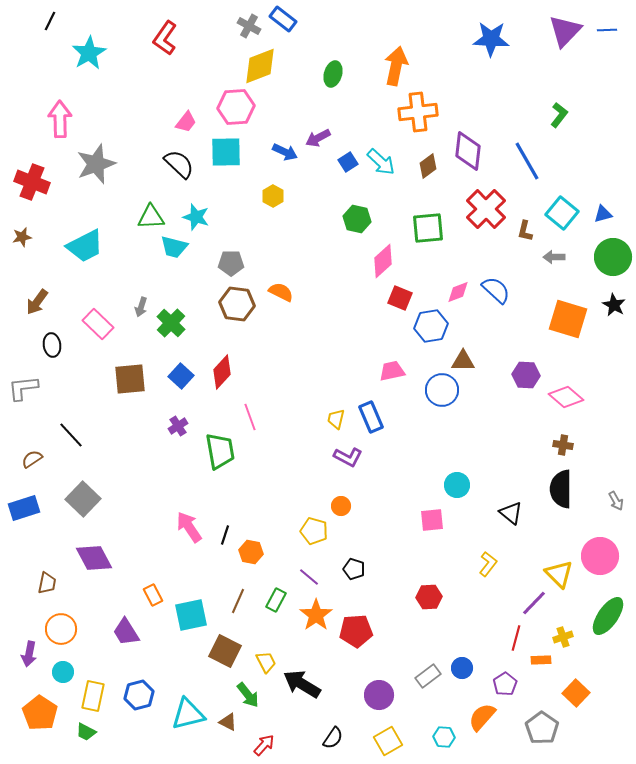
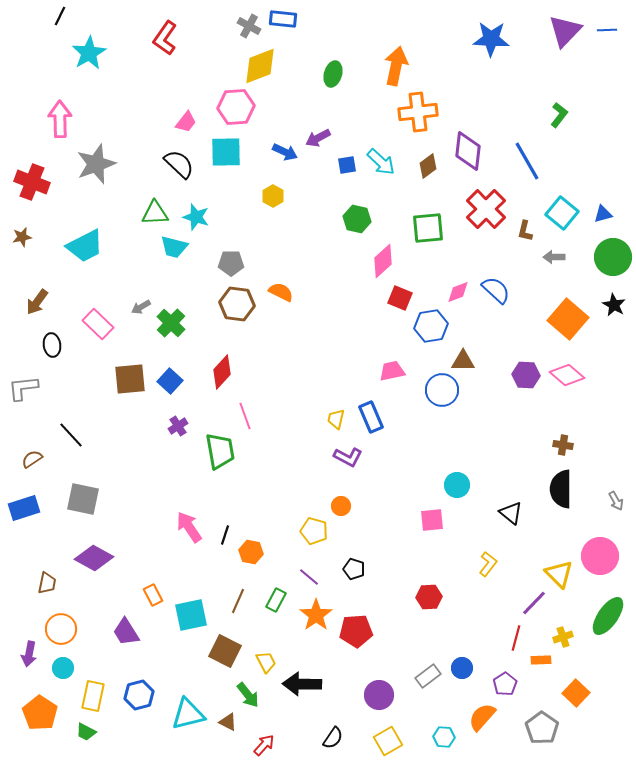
blue rectangle at (283, 19): rotated 32 degrees counterclockwise
black line at (50, 21): moved 10 px right, 5 px up
blue square at (348, 162): moved 1 px left, 3 px down; rotated 24 degrees clockwise
green triangle at (151, 217): moved 4 px right, 4 px up
gray arrow at (141, 307): rotated 42 degrees clockwise
orange square at (568, 319): rotated 24 degrees clockwise
blue square at (181, 376): moved 11 px left, 5 px down
pink diamond at (566, 397): moved 1 px right, 22 px up
pink line at (250, 417): moved 5 px left, 1 px up
gray square at (83, 499): rotated 32 degrees counterclockwise
purple diamond at (94, 558): rotated 33 degrees counterclockwise
cyan circle at (63, 672): moved 4 px up
black arrow at (302, 684): rotated 30 degrees counterclockwise
